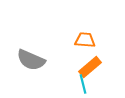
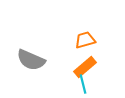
orange trapezoid: rotated 20 degrees counterclockwise
orange rectangle: moved 5 px left
